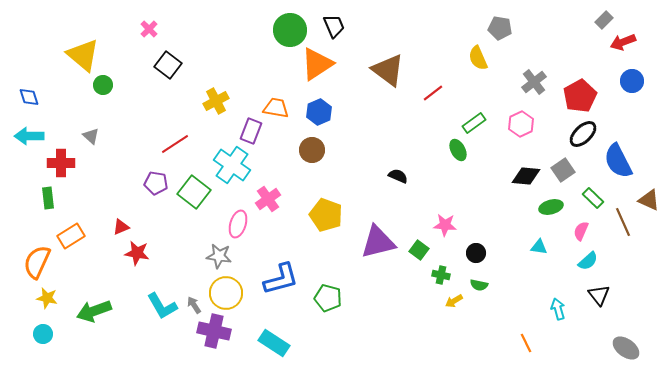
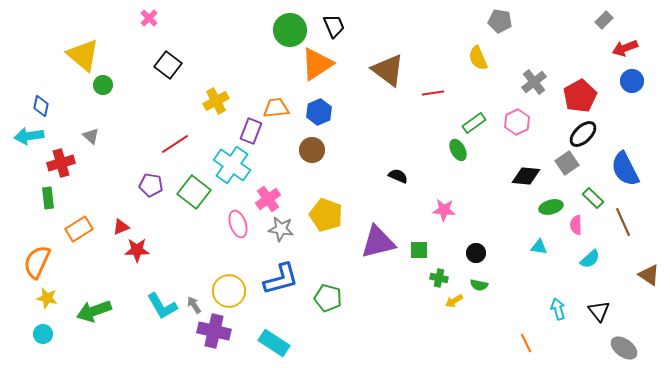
gray pentagon at (500, 28): moved 7 px up
pink cross at (149, 29): moved 11 px up
red arrow at (623, 42): moved 2 px right, 6 px down
red line at (433, 93): rotated 30 degrees clockwise
blue diamond at (29, 97): moved 12 px right, 9 px down; rotated 30 degrees clockwise
orange trapezoid at (276, 108): rotated 16 degrees counterclockwise
pink hexagon at (521, 124): moved 4 px left, 2 px up
cyan arrow at (29, 136): rotated 8 degrees counterclockwise
blue semicircle at (618, 161): moved 7 px right, 8 px down
red cross at (61, 163): rotated 16 degrees counterclockwise
gray square at (563, 170): moved 4 px right, 7 px up
purple pentagon at (156, 183): moved 5 px left, 2 px down
brown triangle at (649, 200): moved 75 px down; rotated 10 degrees clockwise
pink ellipse at (238, 224): rotated 36 degrees counterclockwise
pink star at (445, 225): moved 1 px left, 15 px up
pink semicircle at (581, 231): moved 5 px left, 6 px up; rotated 24 degrees counterclockwise
orange rectangle at (71, 236): moved 8 px right, 7 px up
green square at (419, 250): rotated 36 degrees counterclockwise
red star at (137, 253): moved 3 px up; rotated 10 degrees counterclockwise
gray star at (219, 256): moved 62 px right, 27 px up
cyan semicircle at (588, 261): moved 2 px right, 2 px up
green cross at (441, 275): moved 2 px left, 3 px down
yellow circle at (226, 293): moved 3 px right, 2 px up
black triangle at (599, 295): moved 16 px down
gray ellipse at (626, 348): moved 2 px left
